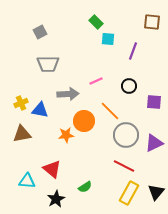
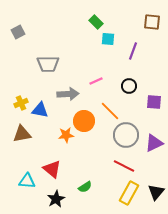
gray square: moved 22 px left
